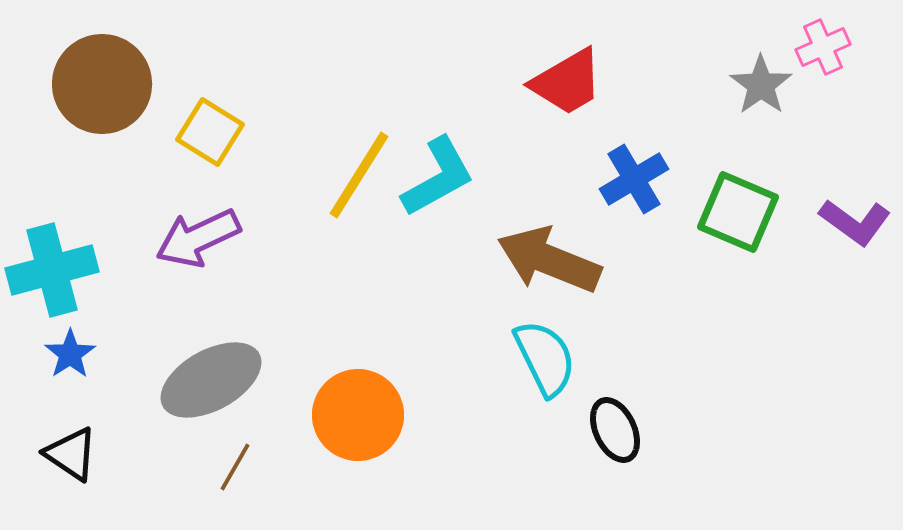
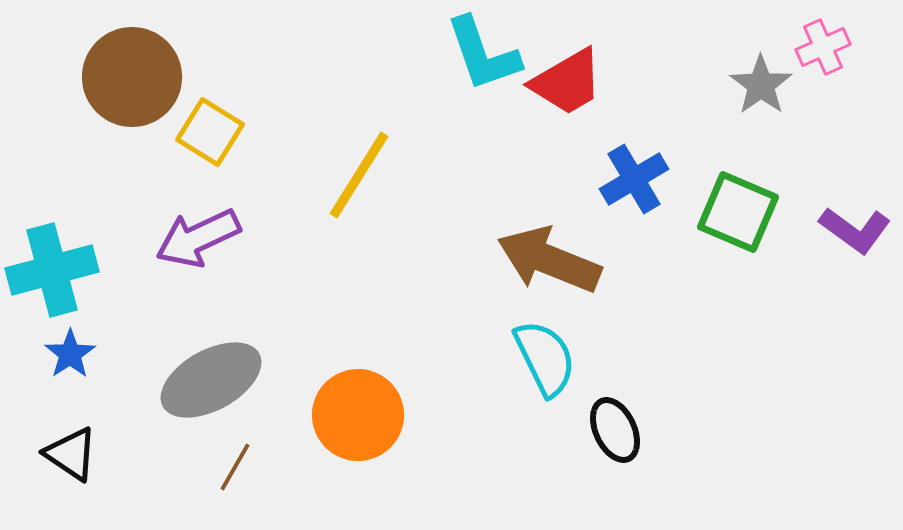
brown circle: moved 30 px right, 7 px up
cyan L-shape: moved 45 px right, 123 px up; rotated 100 degrees clockwise
purple L-shape: moved 8 px down
